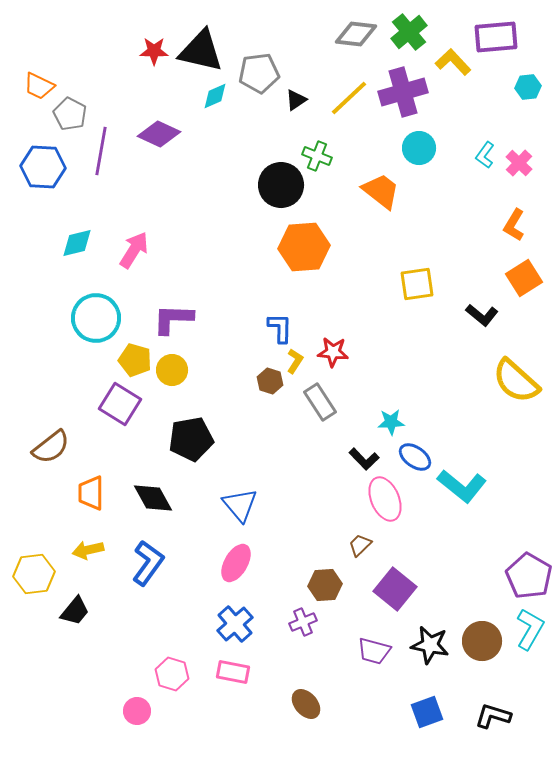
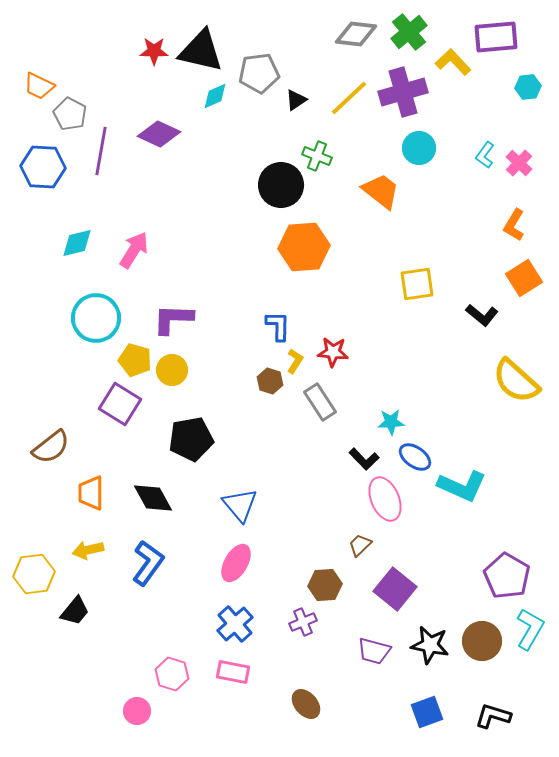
blue L-shape at (280, 328): moved 2 px left, 2 px up
cyan L-shape at (462, 486): rotated 15 degrees counterclockwise
purple pentagon at (529, 576): moved 22 px left
